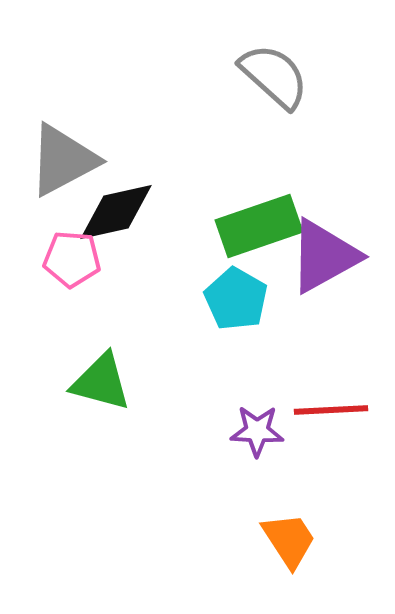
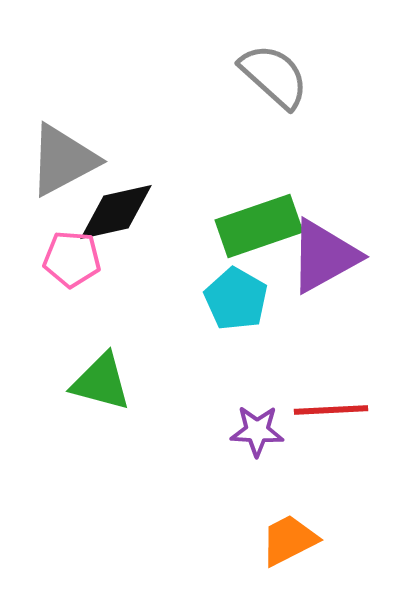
orange trapezoid: rotated 84 degrees counterclockwise
